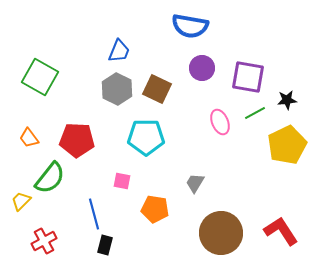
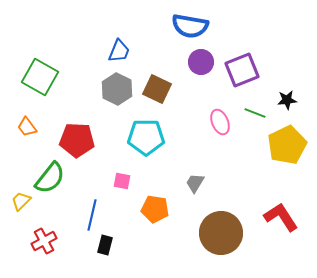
purple circle: moved 1 px left, 6 px up
purple square: moved 6 px left, 7 px up; rotated 32 degrees counterclockwise
green line: rotated 50 degrees clockwise
orange trapezoid: moved 2 px left, 11 px up
blue line: moved 2 px left, 1 px down; rotated 28 degrees clockwise
red L-shape: moved 14 px up
